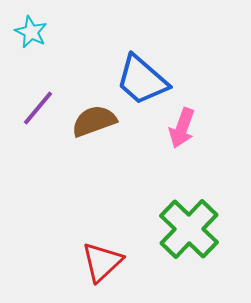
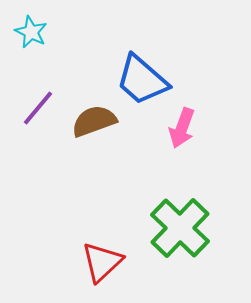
green cross: moved 9 px left, 1 px up
